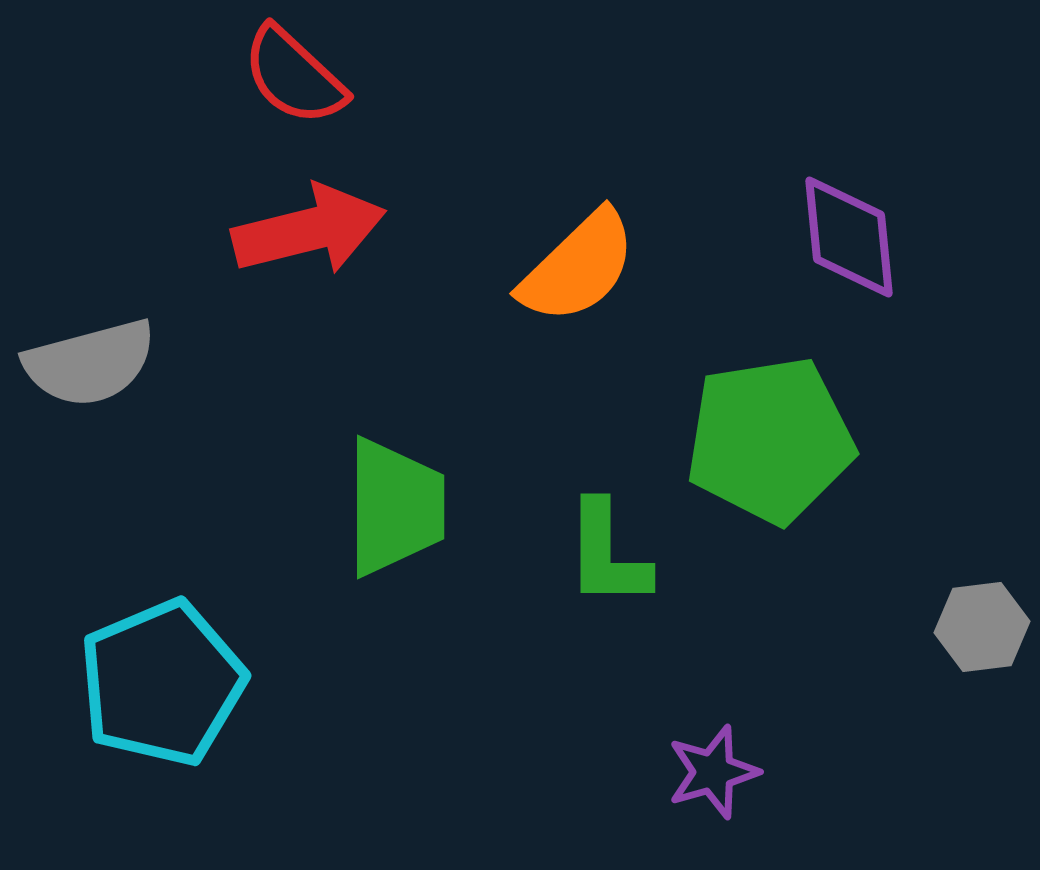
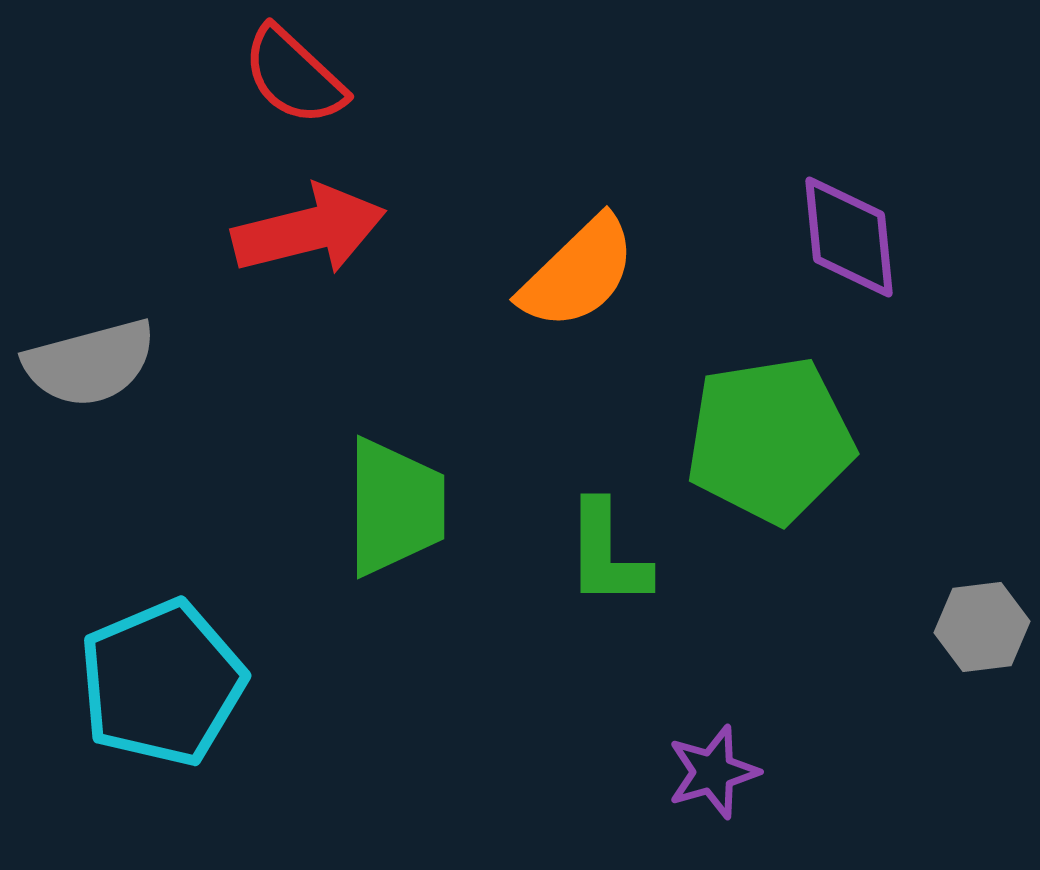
orange semicircle: moved 6 px down
